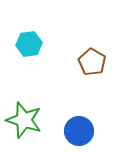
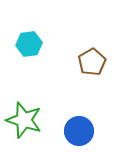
brown pentagon: rotated 12 degrees clockwise
